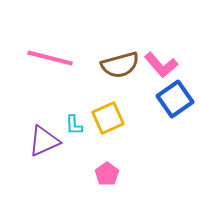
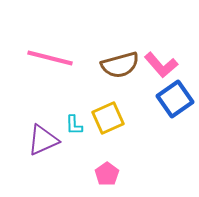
purple triangle: moved 1 px left, 1 px up
